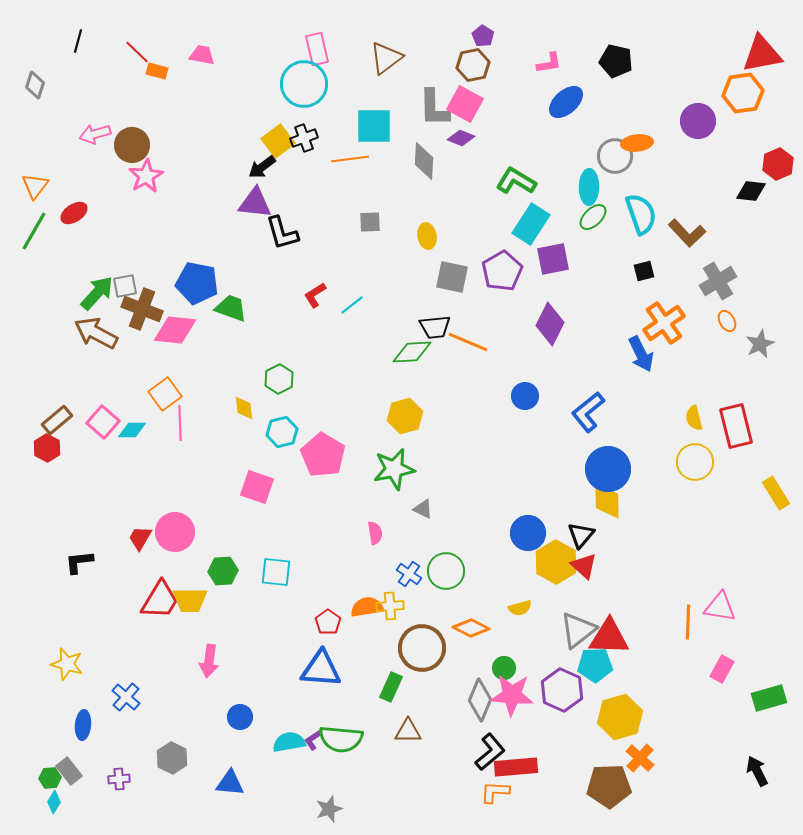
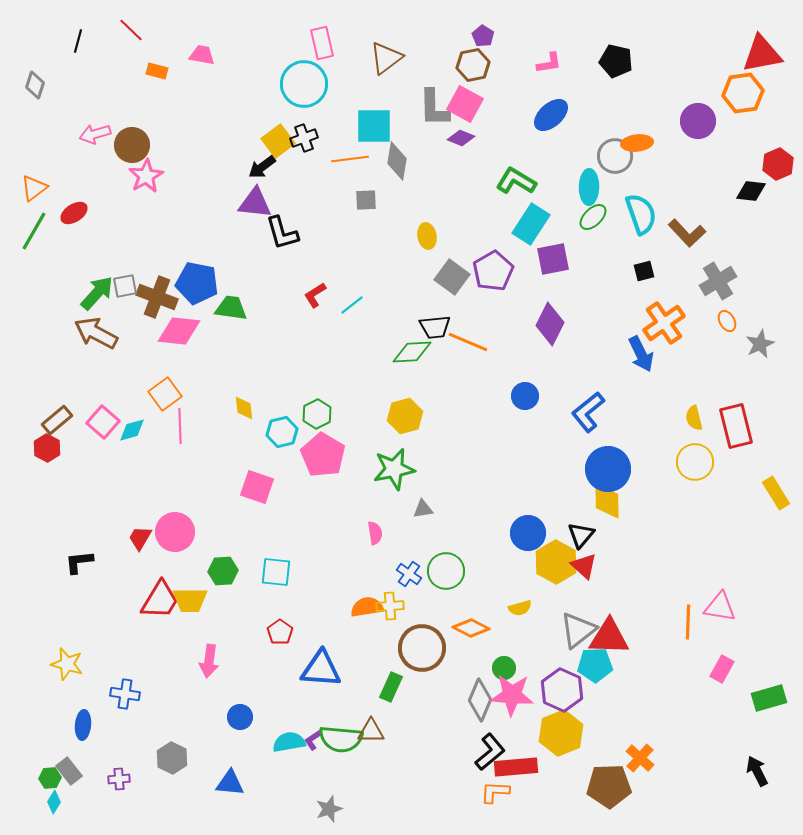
pink rectangle at (317, 49): moved 5 px right, 6 px up
red line at (137, 52): moved 6 px left, 22 px up
blue ellipse at (566, 102): moved 15 px left, 13 px down
gray diamond at (424, 161): moved 27 px left; rotated 6 degrees clockwise
orange triangle at (35, 186): moved 1 px left, 2 px down; rotated 16 degrees clockwise
gray square at (370, 222): moved 4 px left, 22 px up
purple pentagon at (502, 271): moved 9 px left
gray square at (452, 277): rotated 24 degrees clockwise
green trapezoid at (231, 308): rotated 12 degrees counterclockwise
brown cross at (142, 309): moved 15 px right, 12 px up
pink diamond at (175, 330): moved 4 px right, 1 px down
green hexagon at (279, 379): moved 38 px right, 35 px down
pink line at (180, 423): moved 3 px down
cyan diamond at (132, 430): rotated 16 degrees counterclockwise
gray triangle at (423, 509): rotated 35 degrees counterclockwise
red pentagon at (328, 622): moved 48 px left, 10 px down
blue cross at (126, 697): moved 1 px left, 3 px up; rotated 32 degrees counterclockwise
yellow hexagon at (620, 717): moved 59 px left, 16 px down; rotated 6 degrees counterclockwise
brown triangle at (408, 731): moved 37 px left
